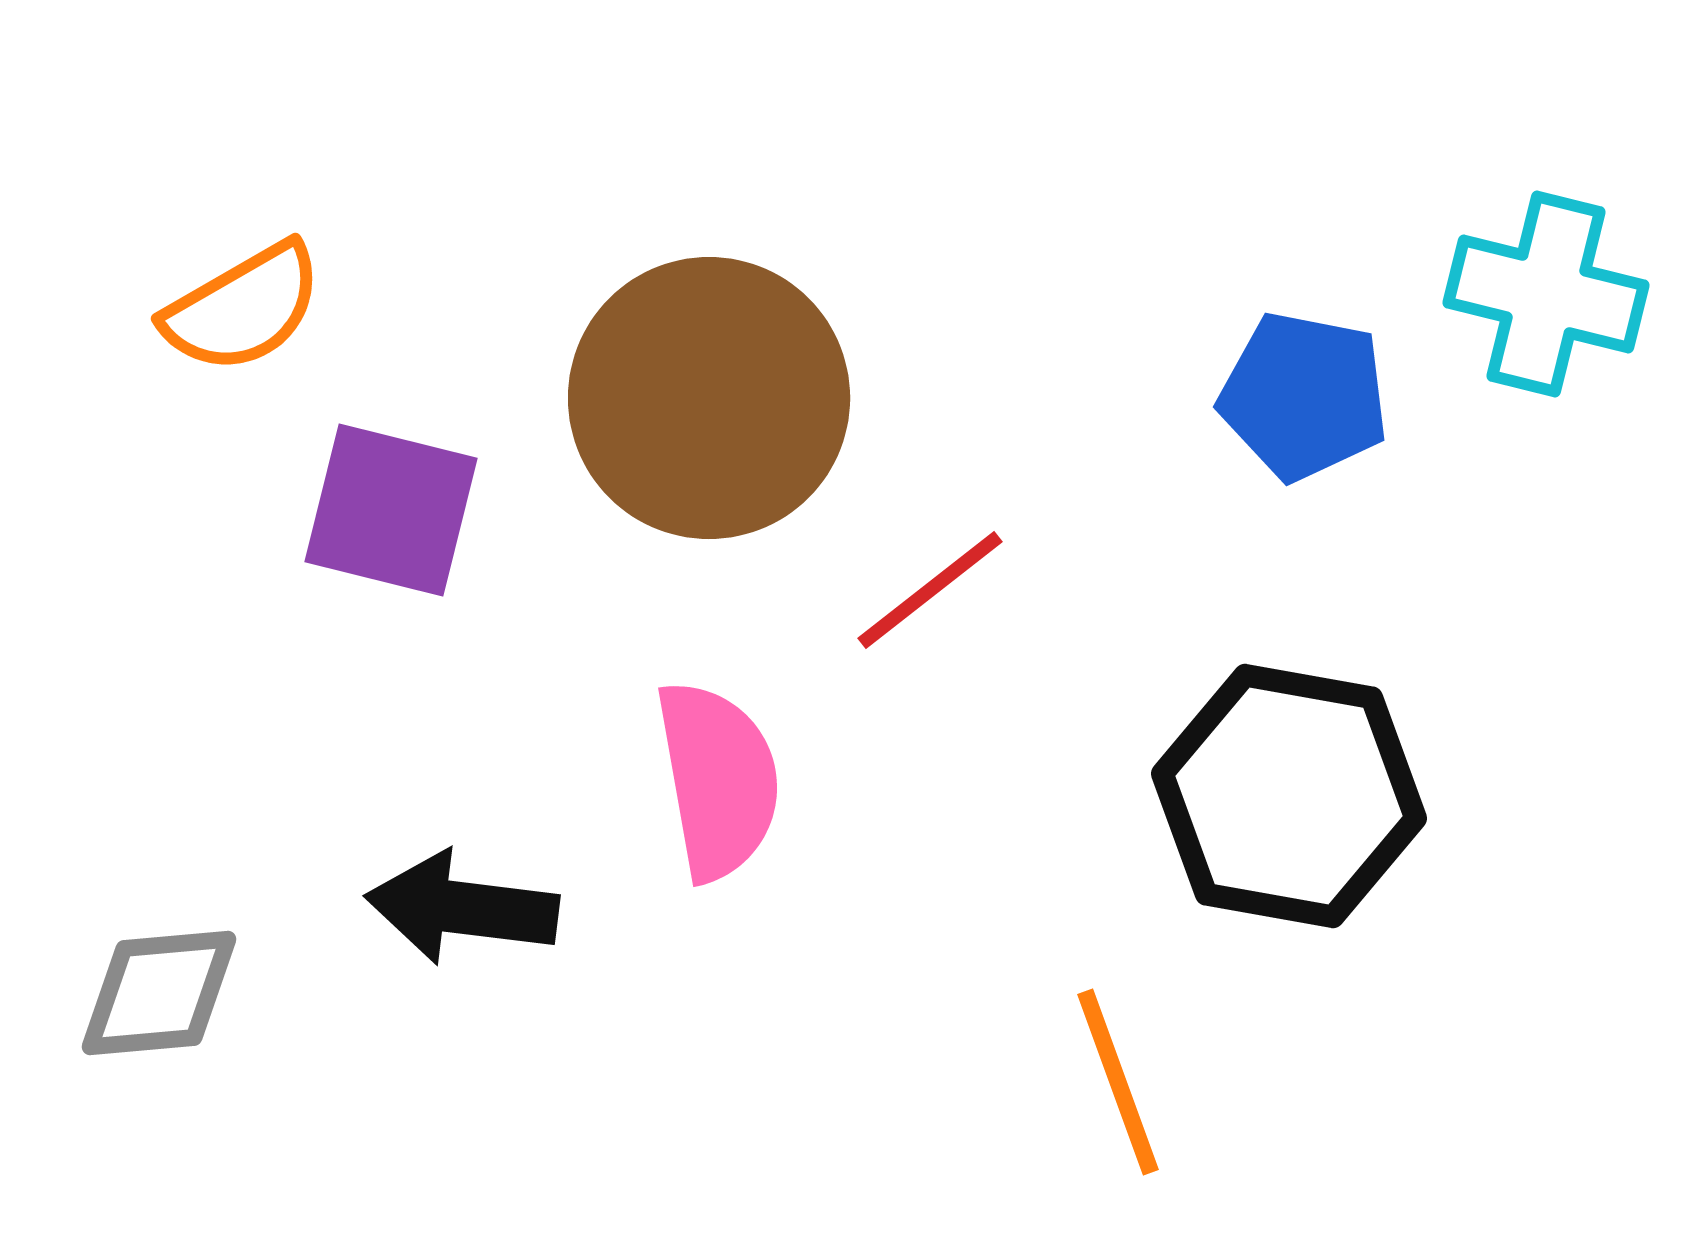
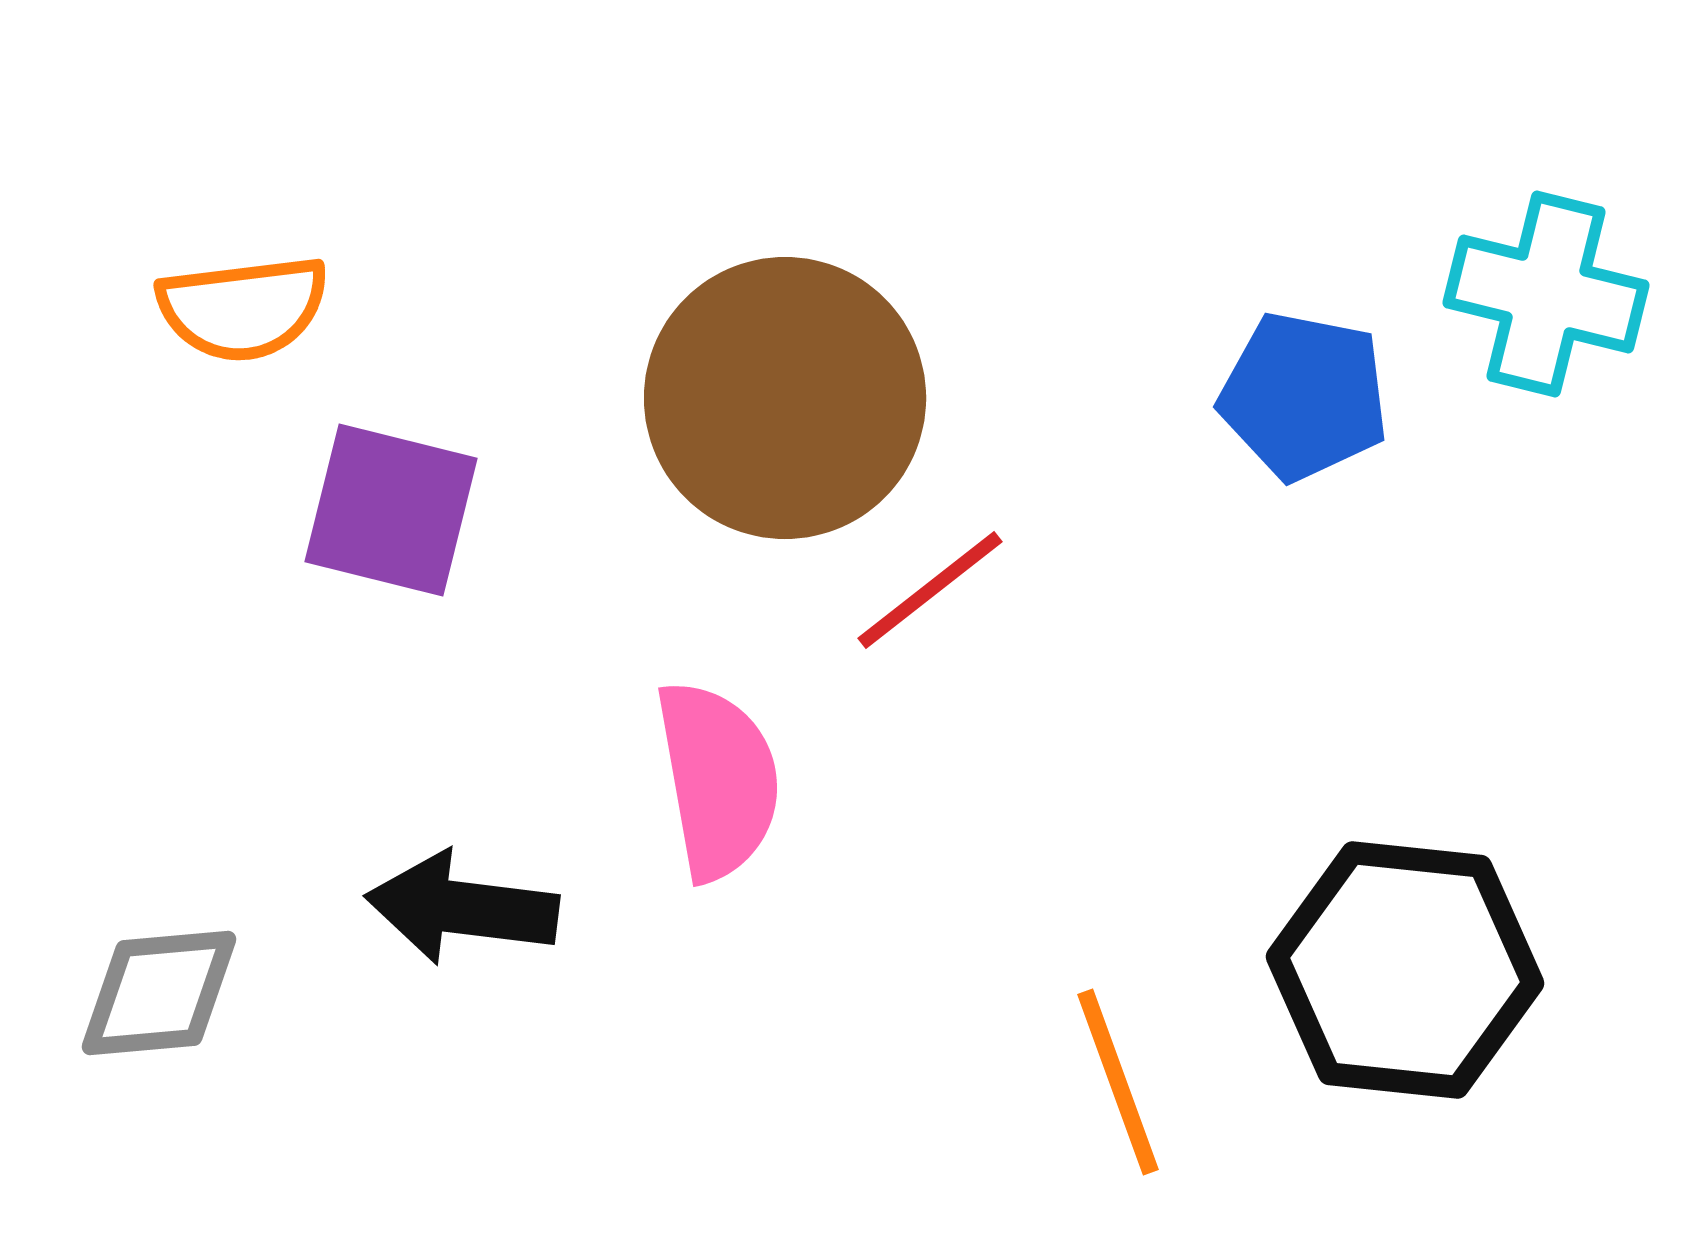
orange semicircle: rotated 23 degrees clockwise
brown circle: moved 76 px right
black hexagon: moved 116 px right, 174 px down; rotated 4 degrees counterclockwise
